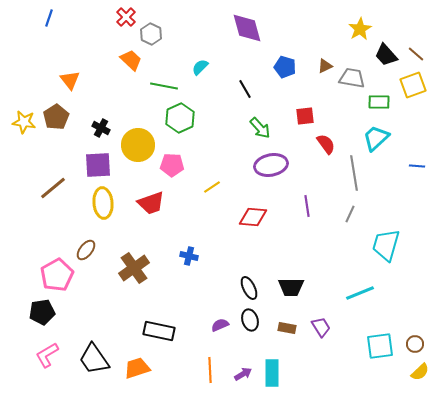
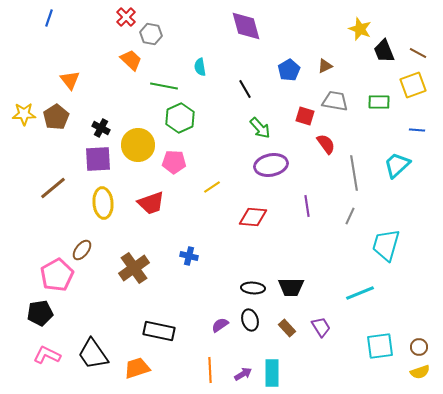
purple diamond at (247, 28): moved 1 px left, 2 px up
yellow star at (360, 29): rotated 20 degrees counterclockwise
gray hexagon at (151, 34): rotated 15 degrees counterclockwise
brown line at (416, 54): moved 2 px right, 1 px up; rotated 12 degrees counterclockwise
black trapezoid at (386, 55): moved 2 px left, 4 px up; rotated 20 degrees clockwise
cyan semicircle at (200, 67): rotated 54 degrees counterclockwise
blue pentagon at (285, 67): moved 4 px right, 3 px down; rotated 25 degrees clockwise
gray trapezoid at (352, 78): moved 17 px left, 23 px down
red square at (305, 116): rotated 24 degrees clockwise
yellow star at (24, 122): moved 8 px up; rotated 10 degrees counterclockwise
cyan trapezoid at (376, 138): moved 21 px right, 27 px down
purple square at (98, 165): moved 6 px up
pink pentagon at (172, 165): moved 2 px right, 3 px up
blue line at (417, 166): moved 36 px up
gray line at (350, 214): moved 2 px down
brown ellipse at (86, 250): moved 4 px left
black ellipse at (249, 288): moved 4 px right; rotated 60 degrees counterclockwise
black pentagon at (42, 312): moved 2 px left, 1 px down
purple semicircle at (220, 325): rotated 12 degrees counterclockwise
brown rectangle at (287, 328): rotated 36 degrees clockwise
brown circle at (415, 344): moved 4 px right, 3 px down
pink L-shape at (47, 355): rotated 56 degrees clockwise
black trapezoid at (94, 359): moved 1 px left, 5 px up
yellow semicircle at (420, 372): rotated 24 degrees clockwise
